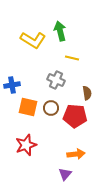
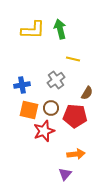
green arrow: moved 2 px up
yellow L-shape: moved 10 px up; rotated 30 degrees counterclockwise
yellow line: moved 1 px right, 1 px down
gray cross: rotated 30 degrees clockwise
blue cross: moved 10 px right
brown semicircle: rotated 40 degrees clockwise
orange square: moved 1 px right, 3 px down
red star: moved 18 px right, 14 px up
